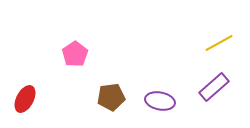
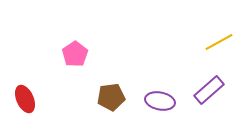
yellow line: moved 1 px up
purple rectangle: moved 5 px left, 3 px down
red ellipse: rotated 52 degrees counterclockwise
